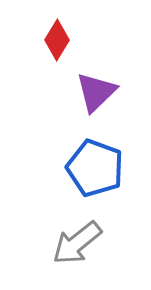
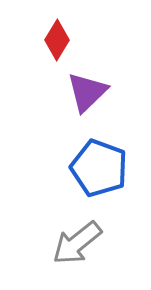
purple triangle: moved 9 px left
blue pentagon: moved 4 px right
